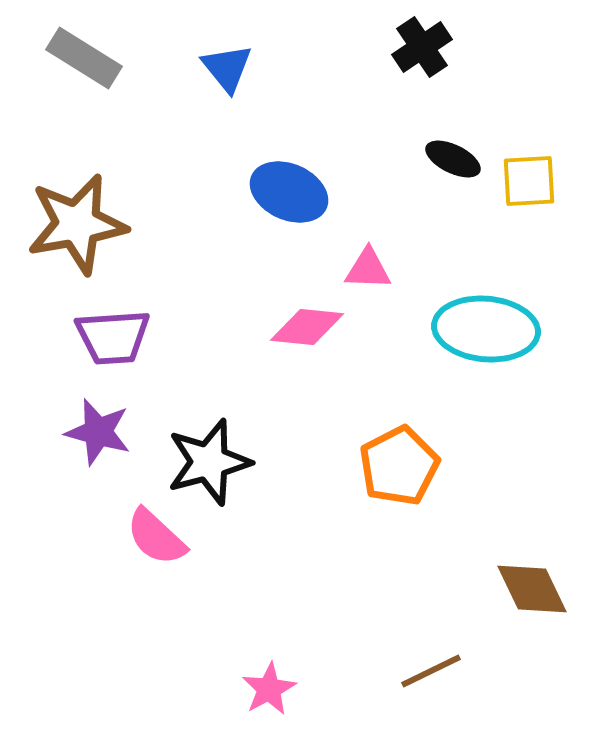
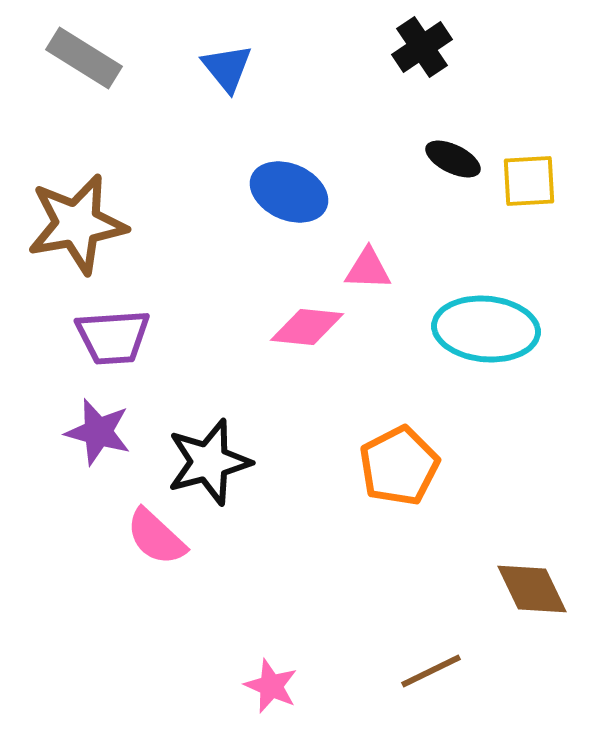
pink star: moved 2 px right, 3 px up; rotated 20 degrees counterclockwise
